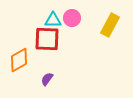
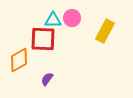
yellow rectangle: moved 5 px left, 6 px down
red square: moved 4 px left
